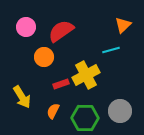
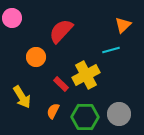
pink circle: moved 14 px left, 9 px up
red semicircle: rotated 12 degrees counterclockwise
orange circle: moved 8 px left
red rectangle: rotated 63 degrees clockwise
gray circle: moved 1 px left, 3 px down
green hexagon: moved 1 px up
